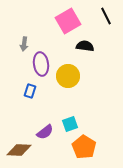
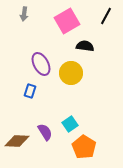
black line: rotated 54 degrees clockwise
pink square: moved 1 px left
gray arrow: moved 30 px up
purple ellipse: rotated 20 degrees counterclockwise
yellow circle: moved 3 px right, 3 px up
cyan square: rotated 14 degrees counterclockwise
purple semicircle: rotated 84 degrees counterclockwise
brown diamond: moved 2 px left, 9 px up
